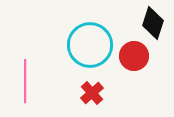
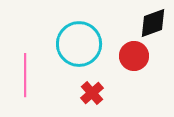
black diamond: rotated 52 degrees clockwise
cyan circle: moved 11 px left, 1 px up
pink line: moved 6 px up
